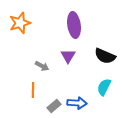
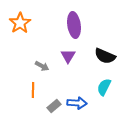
orange star: rotated 15 degrees counterclockwise
